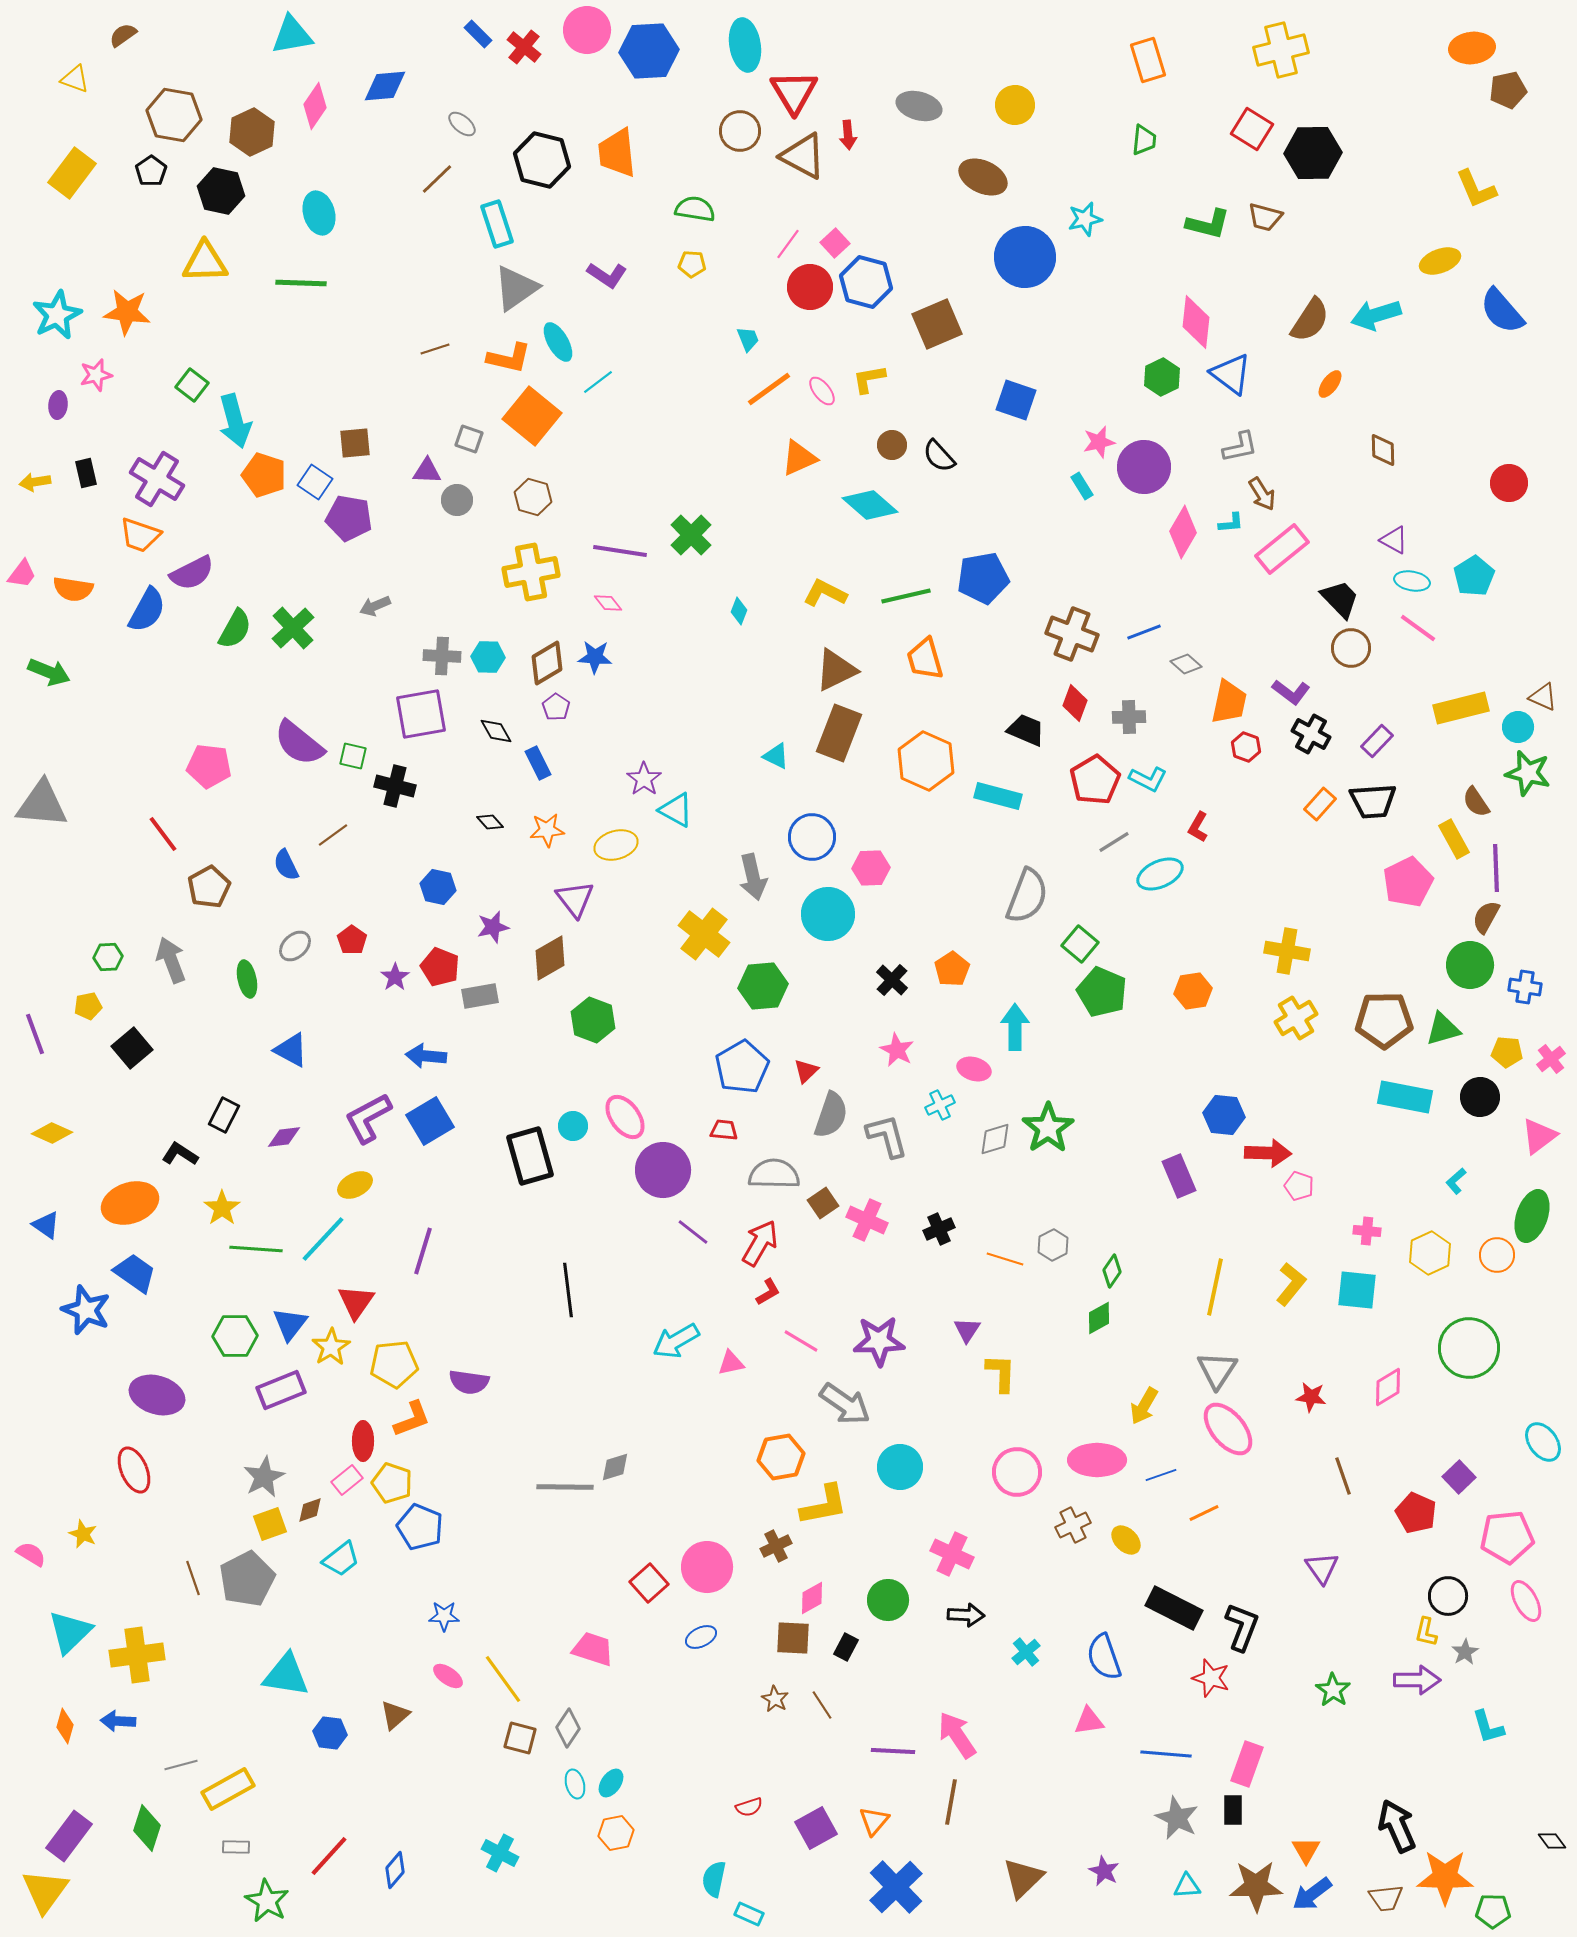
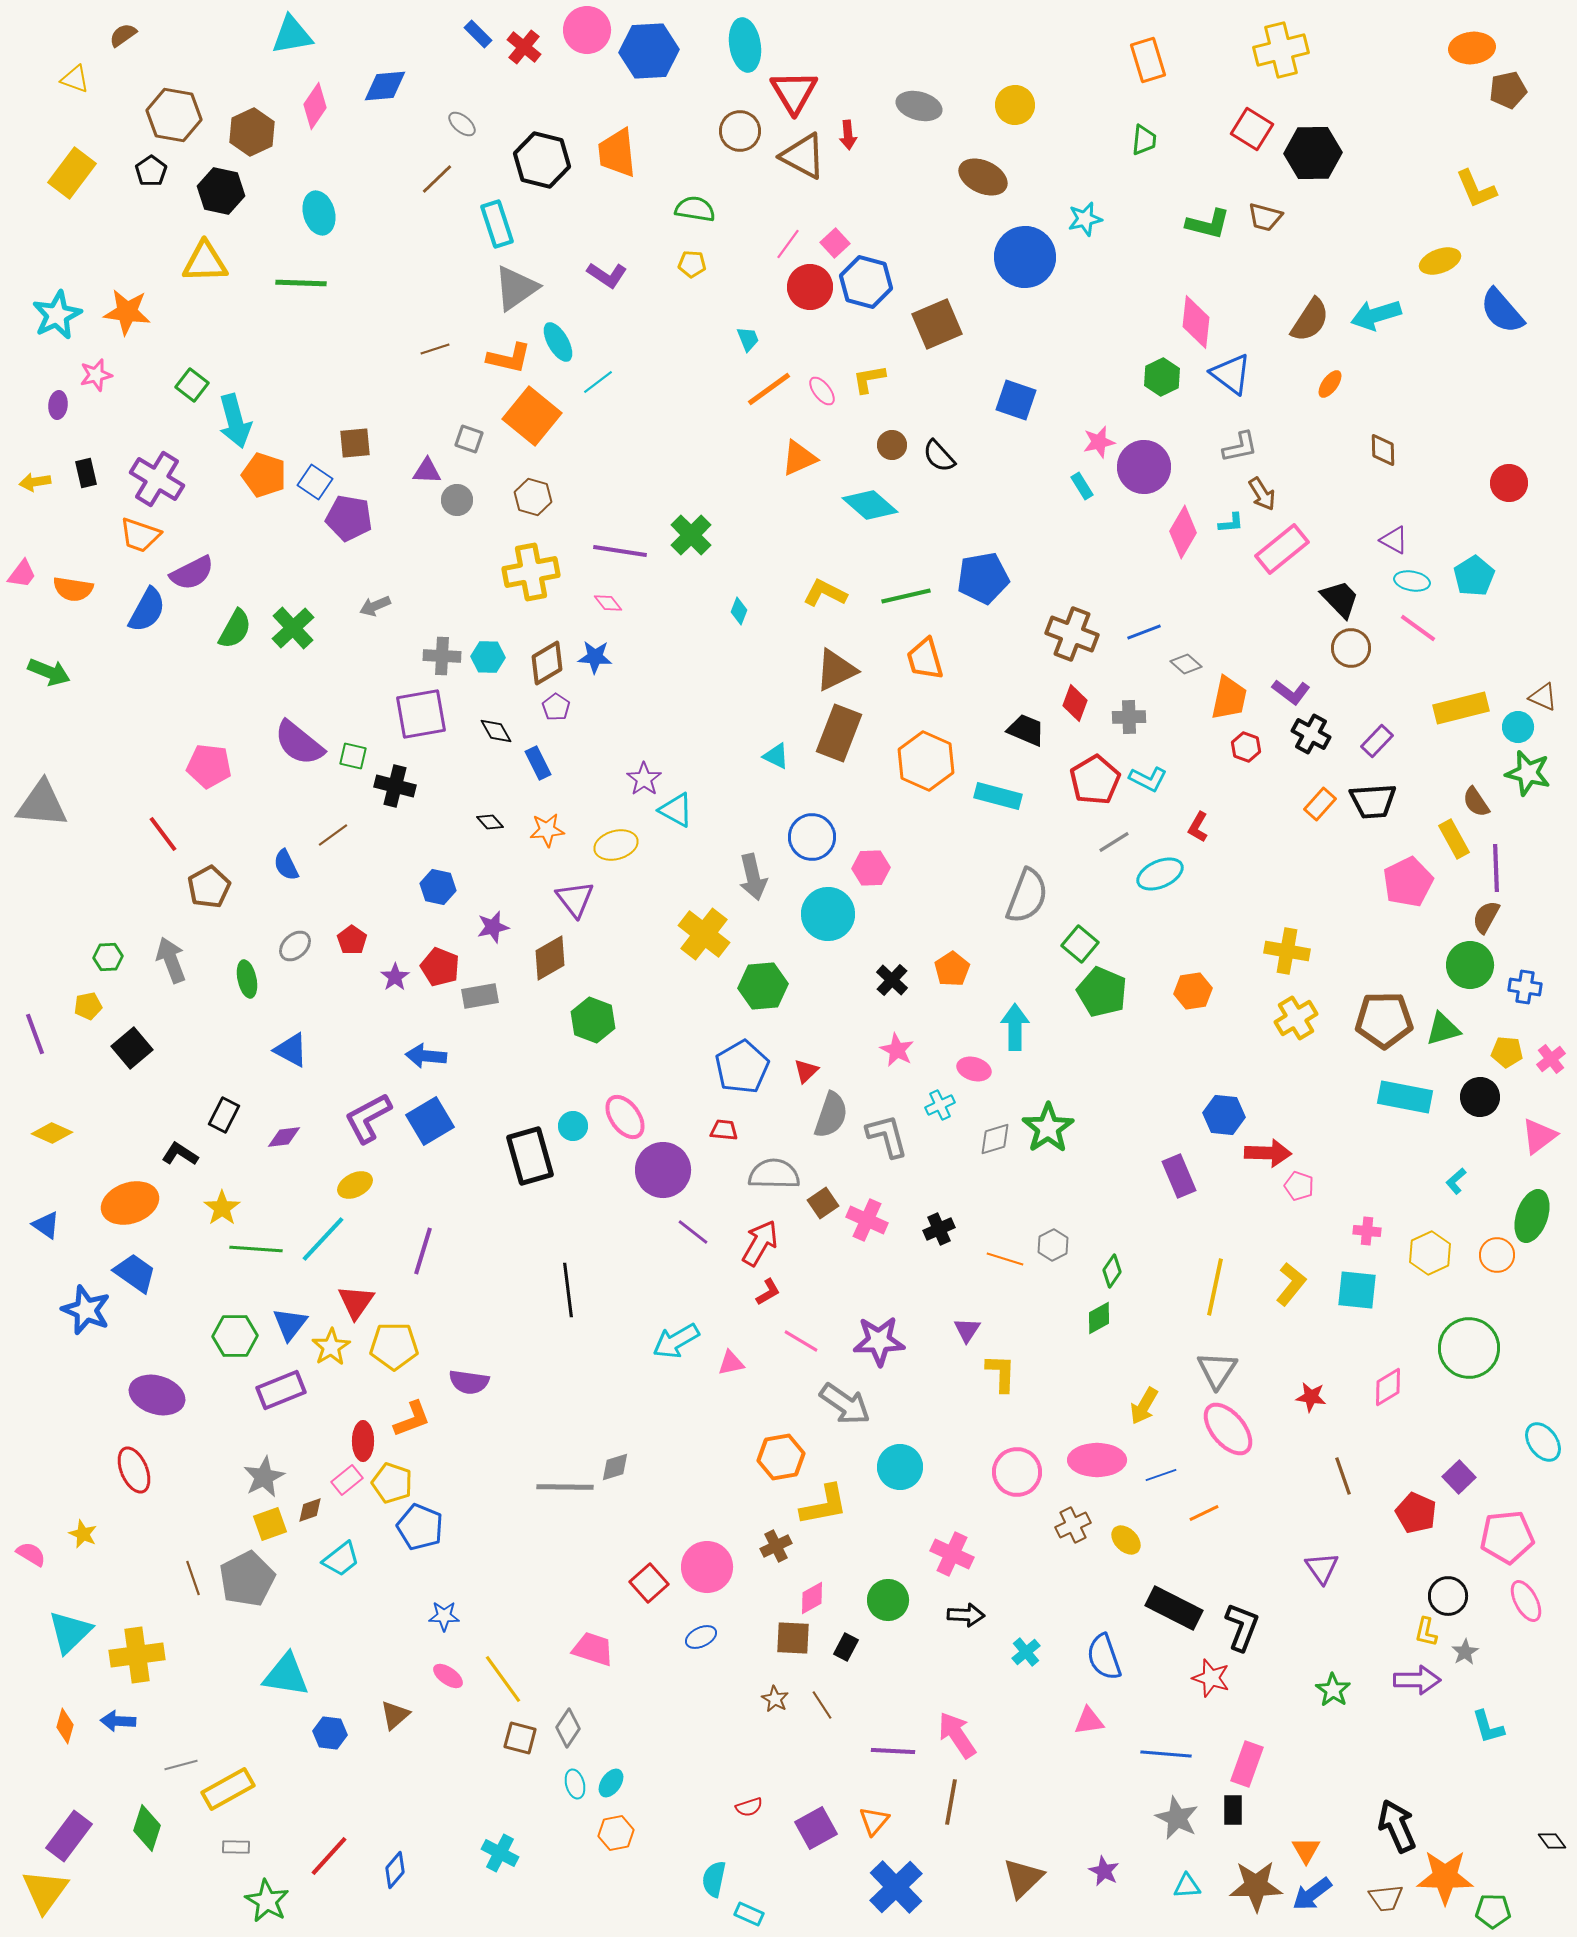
orange trapezoid at (1229, 702): moved 4 px up
yellow pentagon at (394, 1364): moved 18 px up; rotated 6 degrees clockwise
